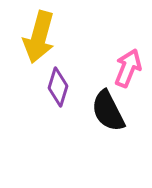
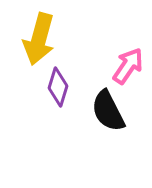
yellow arrow: moved 2 px down
pink arrow: moved 2 px up; rotated 12 degrees clockwise
